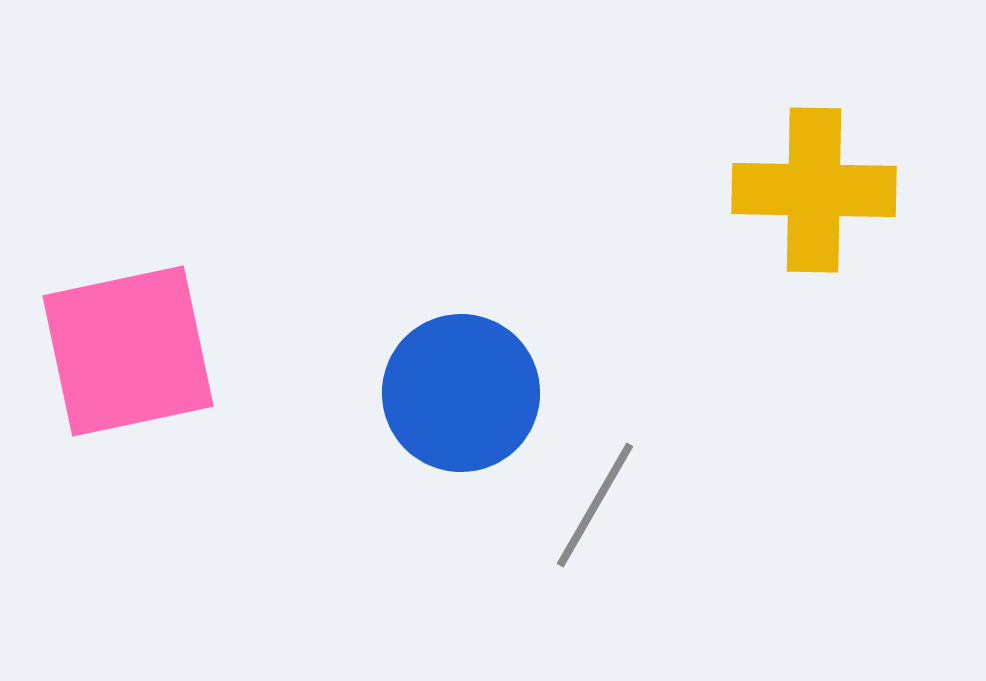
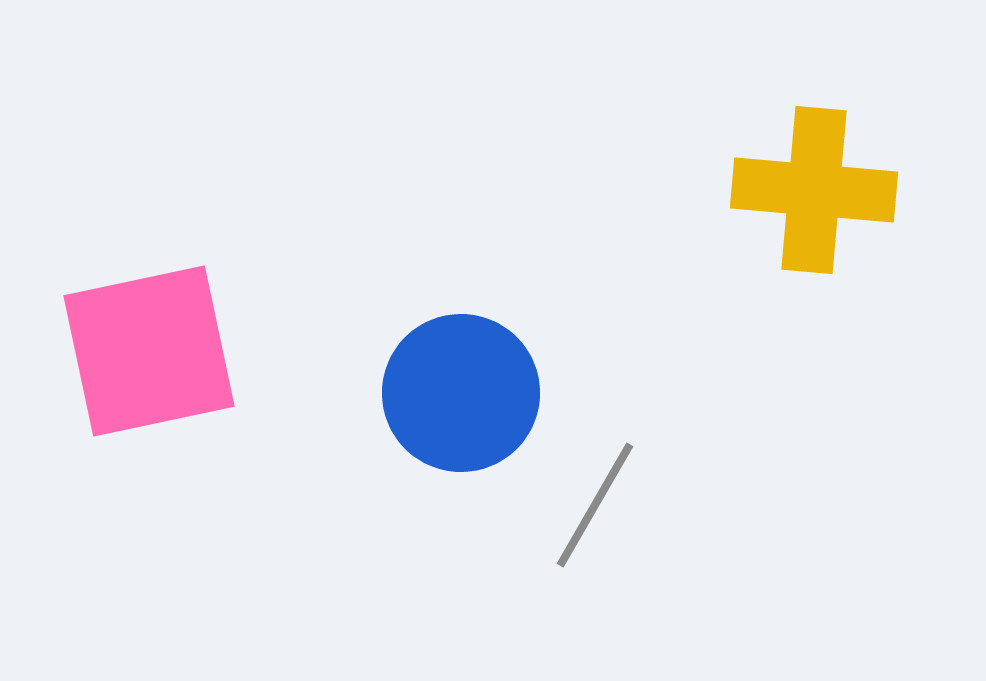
yellow cross: rotated 4 degrees clockwise
pink square: moved 21 px right
